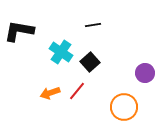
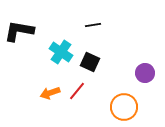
black square: rotated 24 degrees counterclockwise
